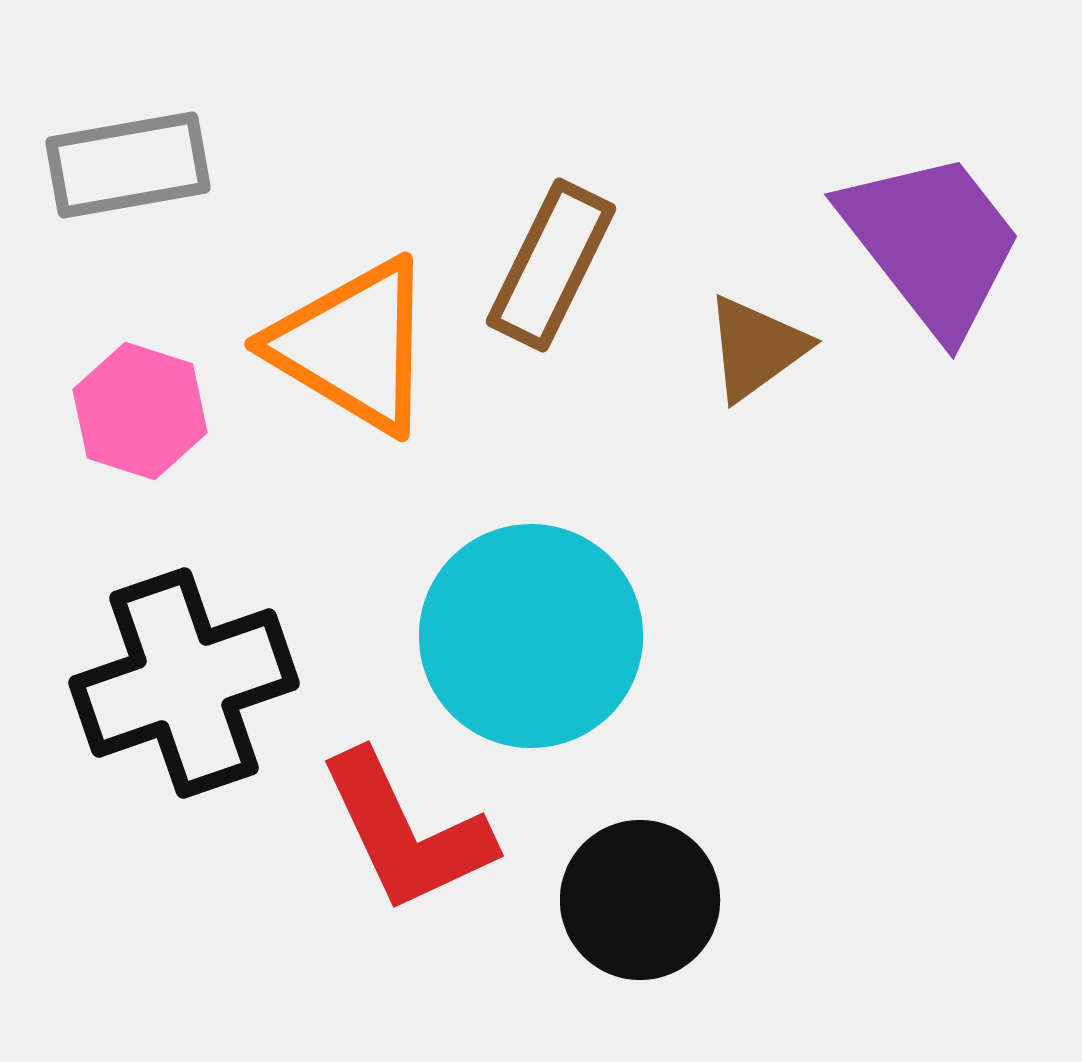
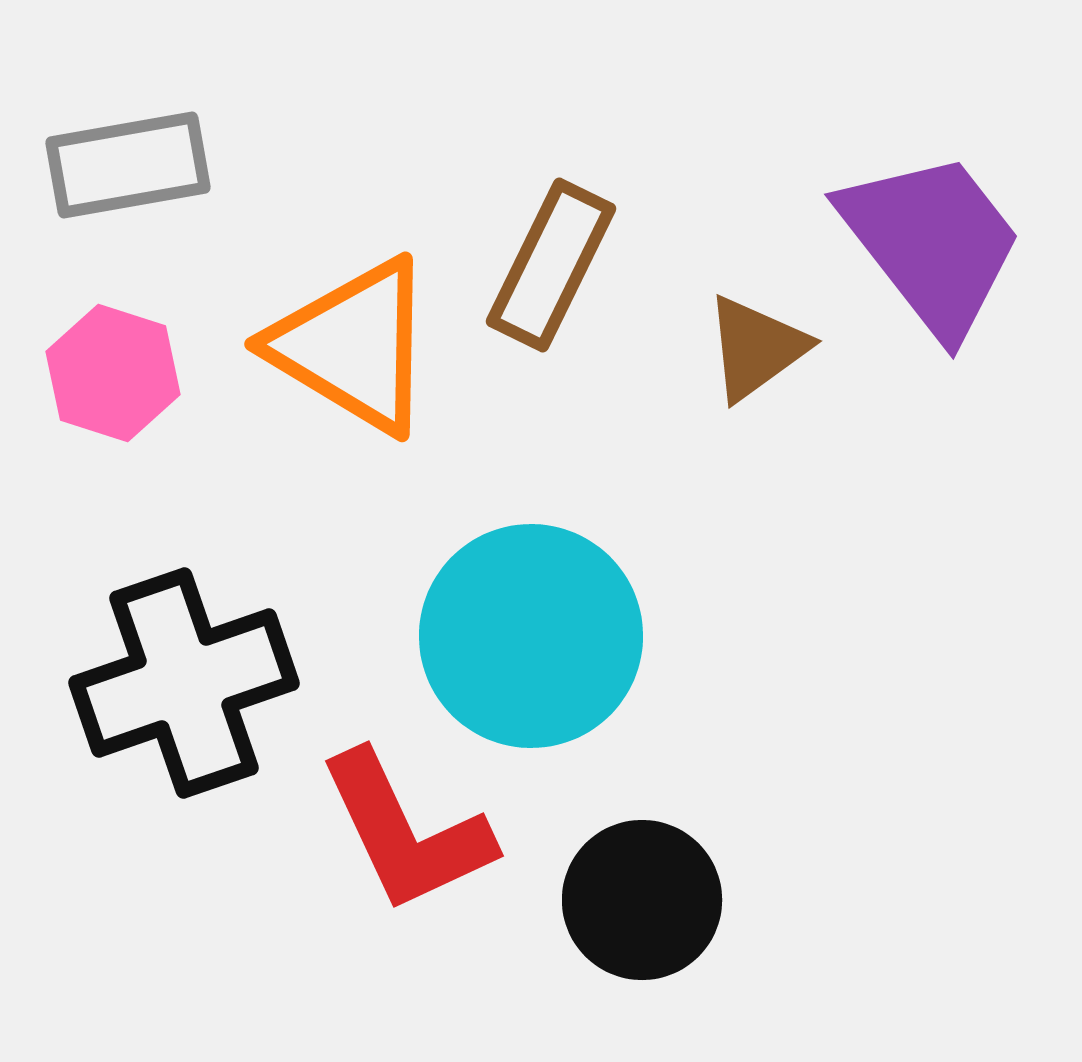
pink hexagon: moved 27 px left, 38 px up
black circle: moved 2 px right
